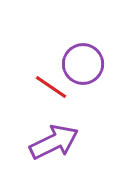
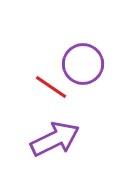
purple arrow: moved 1 px right, 3 px up
